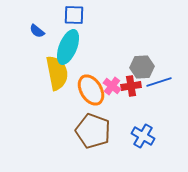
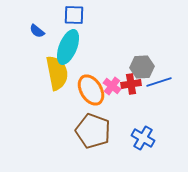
red cross: moved 2 px up
blue cross: moved 2 px down
